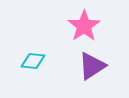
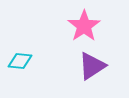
cyan diamond: moved 13 px left
